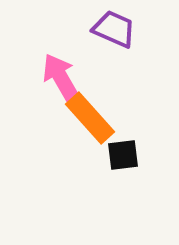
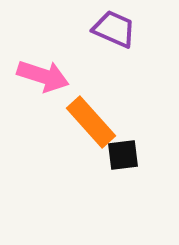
pink arrow: moved 18 px left, 2 px up; rotated 138 degrees clockwise
orange rectangle: moved 1 px right, 4 px down
